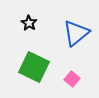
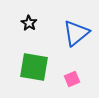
green square: rotated 16 degrees counterclockwise
pink square: rotated 28 degrees clockwise
